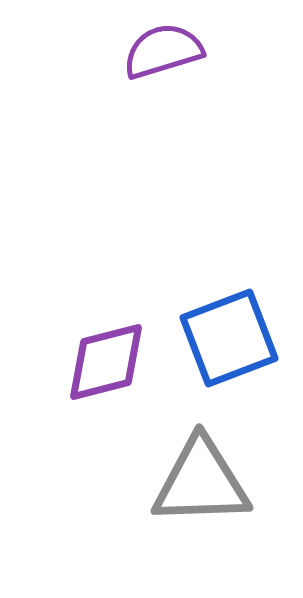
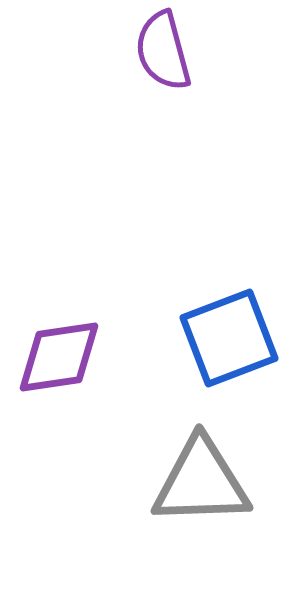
purple semicircle: rotated 88 degrees counterclockwise
purple diamond: moved 47 px left, 5 px up; rotated 6 degrees clockwise
